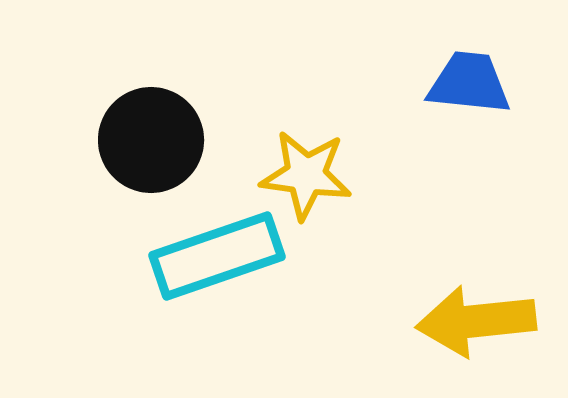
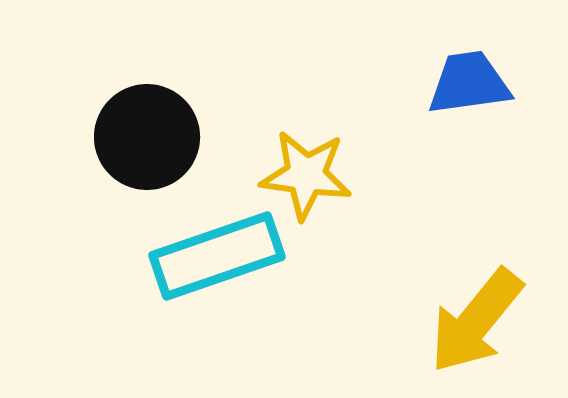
blue trapezoid: rotated 14 degrees counterclockwise
black circle: moved 4 px left, 3 px up
yellow arrow: rotated 45 degrees counterclockwise
